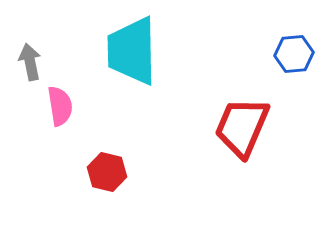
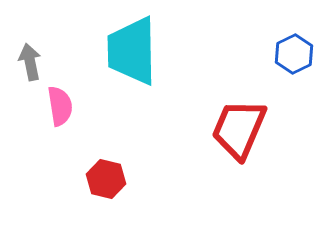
blue hexagon: rotated 21 degrees counterclockwise
red trapezoid: moved 3 px left, 2 px down
red hexagon: moved 1 px left, 7 px down
